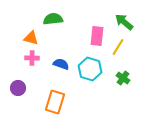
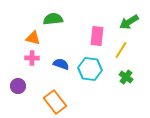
green arrow: moved 5 px right; rotated 72 degrees counterclockwise
orange triangle: moved 2 px right
yellow line: moved 3 px right, 3 px down
cyan hexagon: rotated 10 degrees counterclockwise
green cross: moved 3 px right, 1 px up
purple circle: moved 2 px up
orange rectangle: rotated 55 degrees counterclockwise
